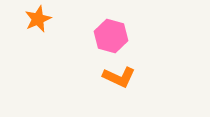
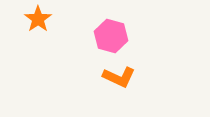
orange star: rotated 12 degrees counterclockwise
